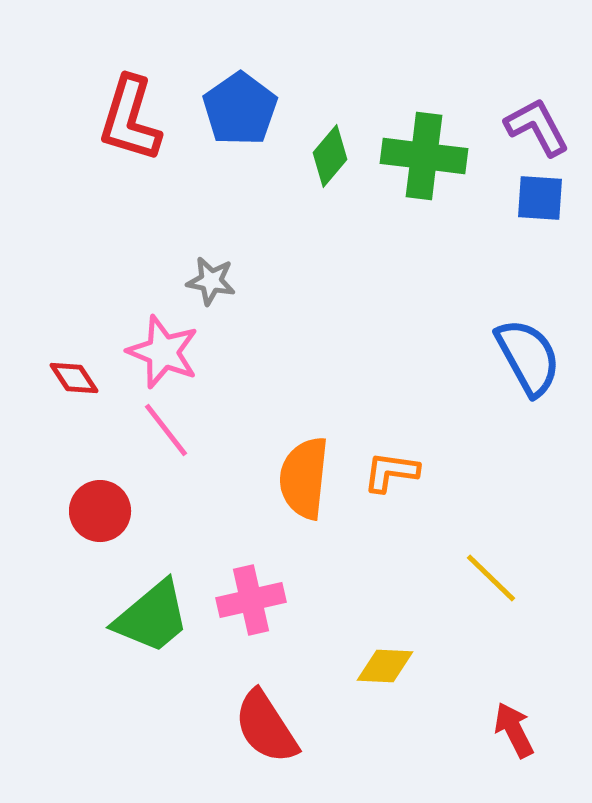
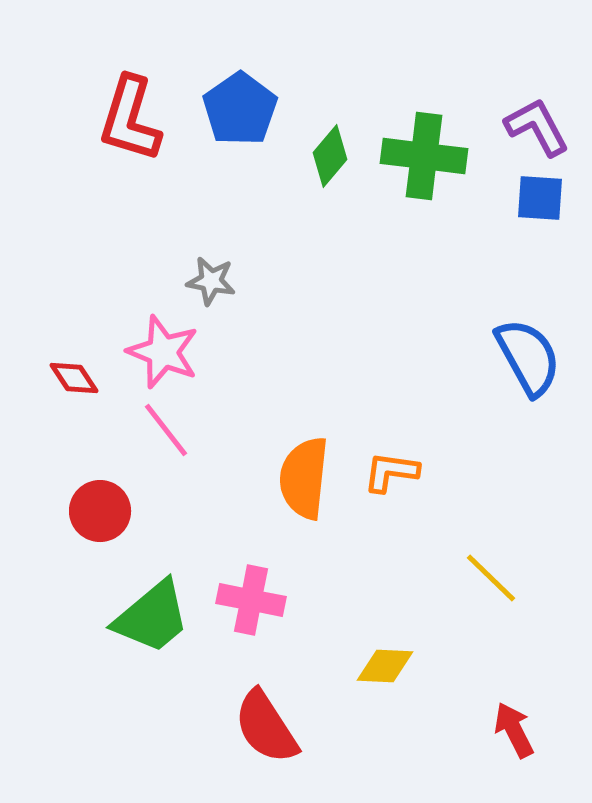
pink cross: rotated 24 degrees clockwise
